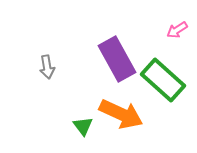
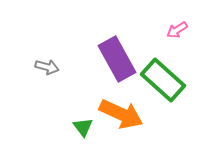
gray arrow: rotated 65 degrees counterclockwise
green triangle: moved 1 px down
